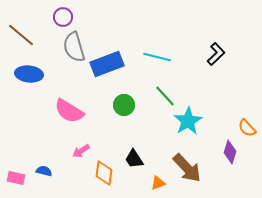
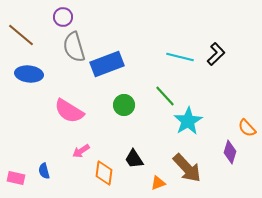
cyan line: moved 23 px right
blue semicircle: rotated 119 degrees counterclockwise
